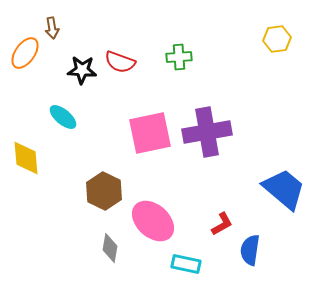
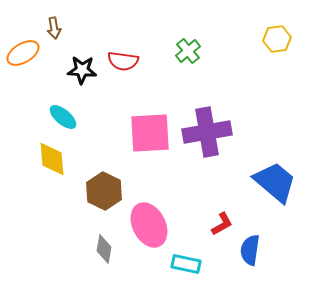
brown arrow: moved 2 px right
orange ellipse: moved 2 px left; rotated 24 degrees clockwise
green cross: moved 9 px right, 6 px up; rotated 35 degrees counterclockwise
red semicircle: moved 3 px right, 1 px up; rotated 12 degrees counterclockwise
pink square: rotated 9 degrees clockwise
yellow diamond: moved 26 px right, 1 px down
blue trapezoid: moved 9 px left, 7 px up
pink ellipse: moved 4 px left, 4 px down; rotated 21 degrees clockwise
gray diamond: moved 6 px left, 1 px down
